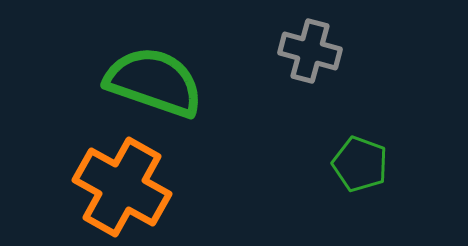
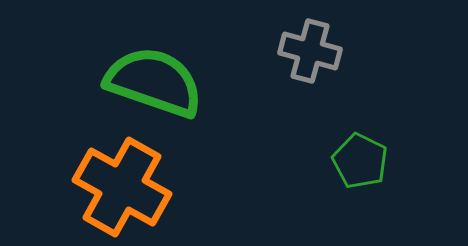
green pentagon: moved 3 px up; rotated 6 degrees clockwise
